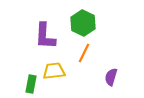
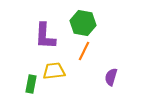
green hexagon: rotated 15 degrees counterclockwise
orange line: moved 2 px up
